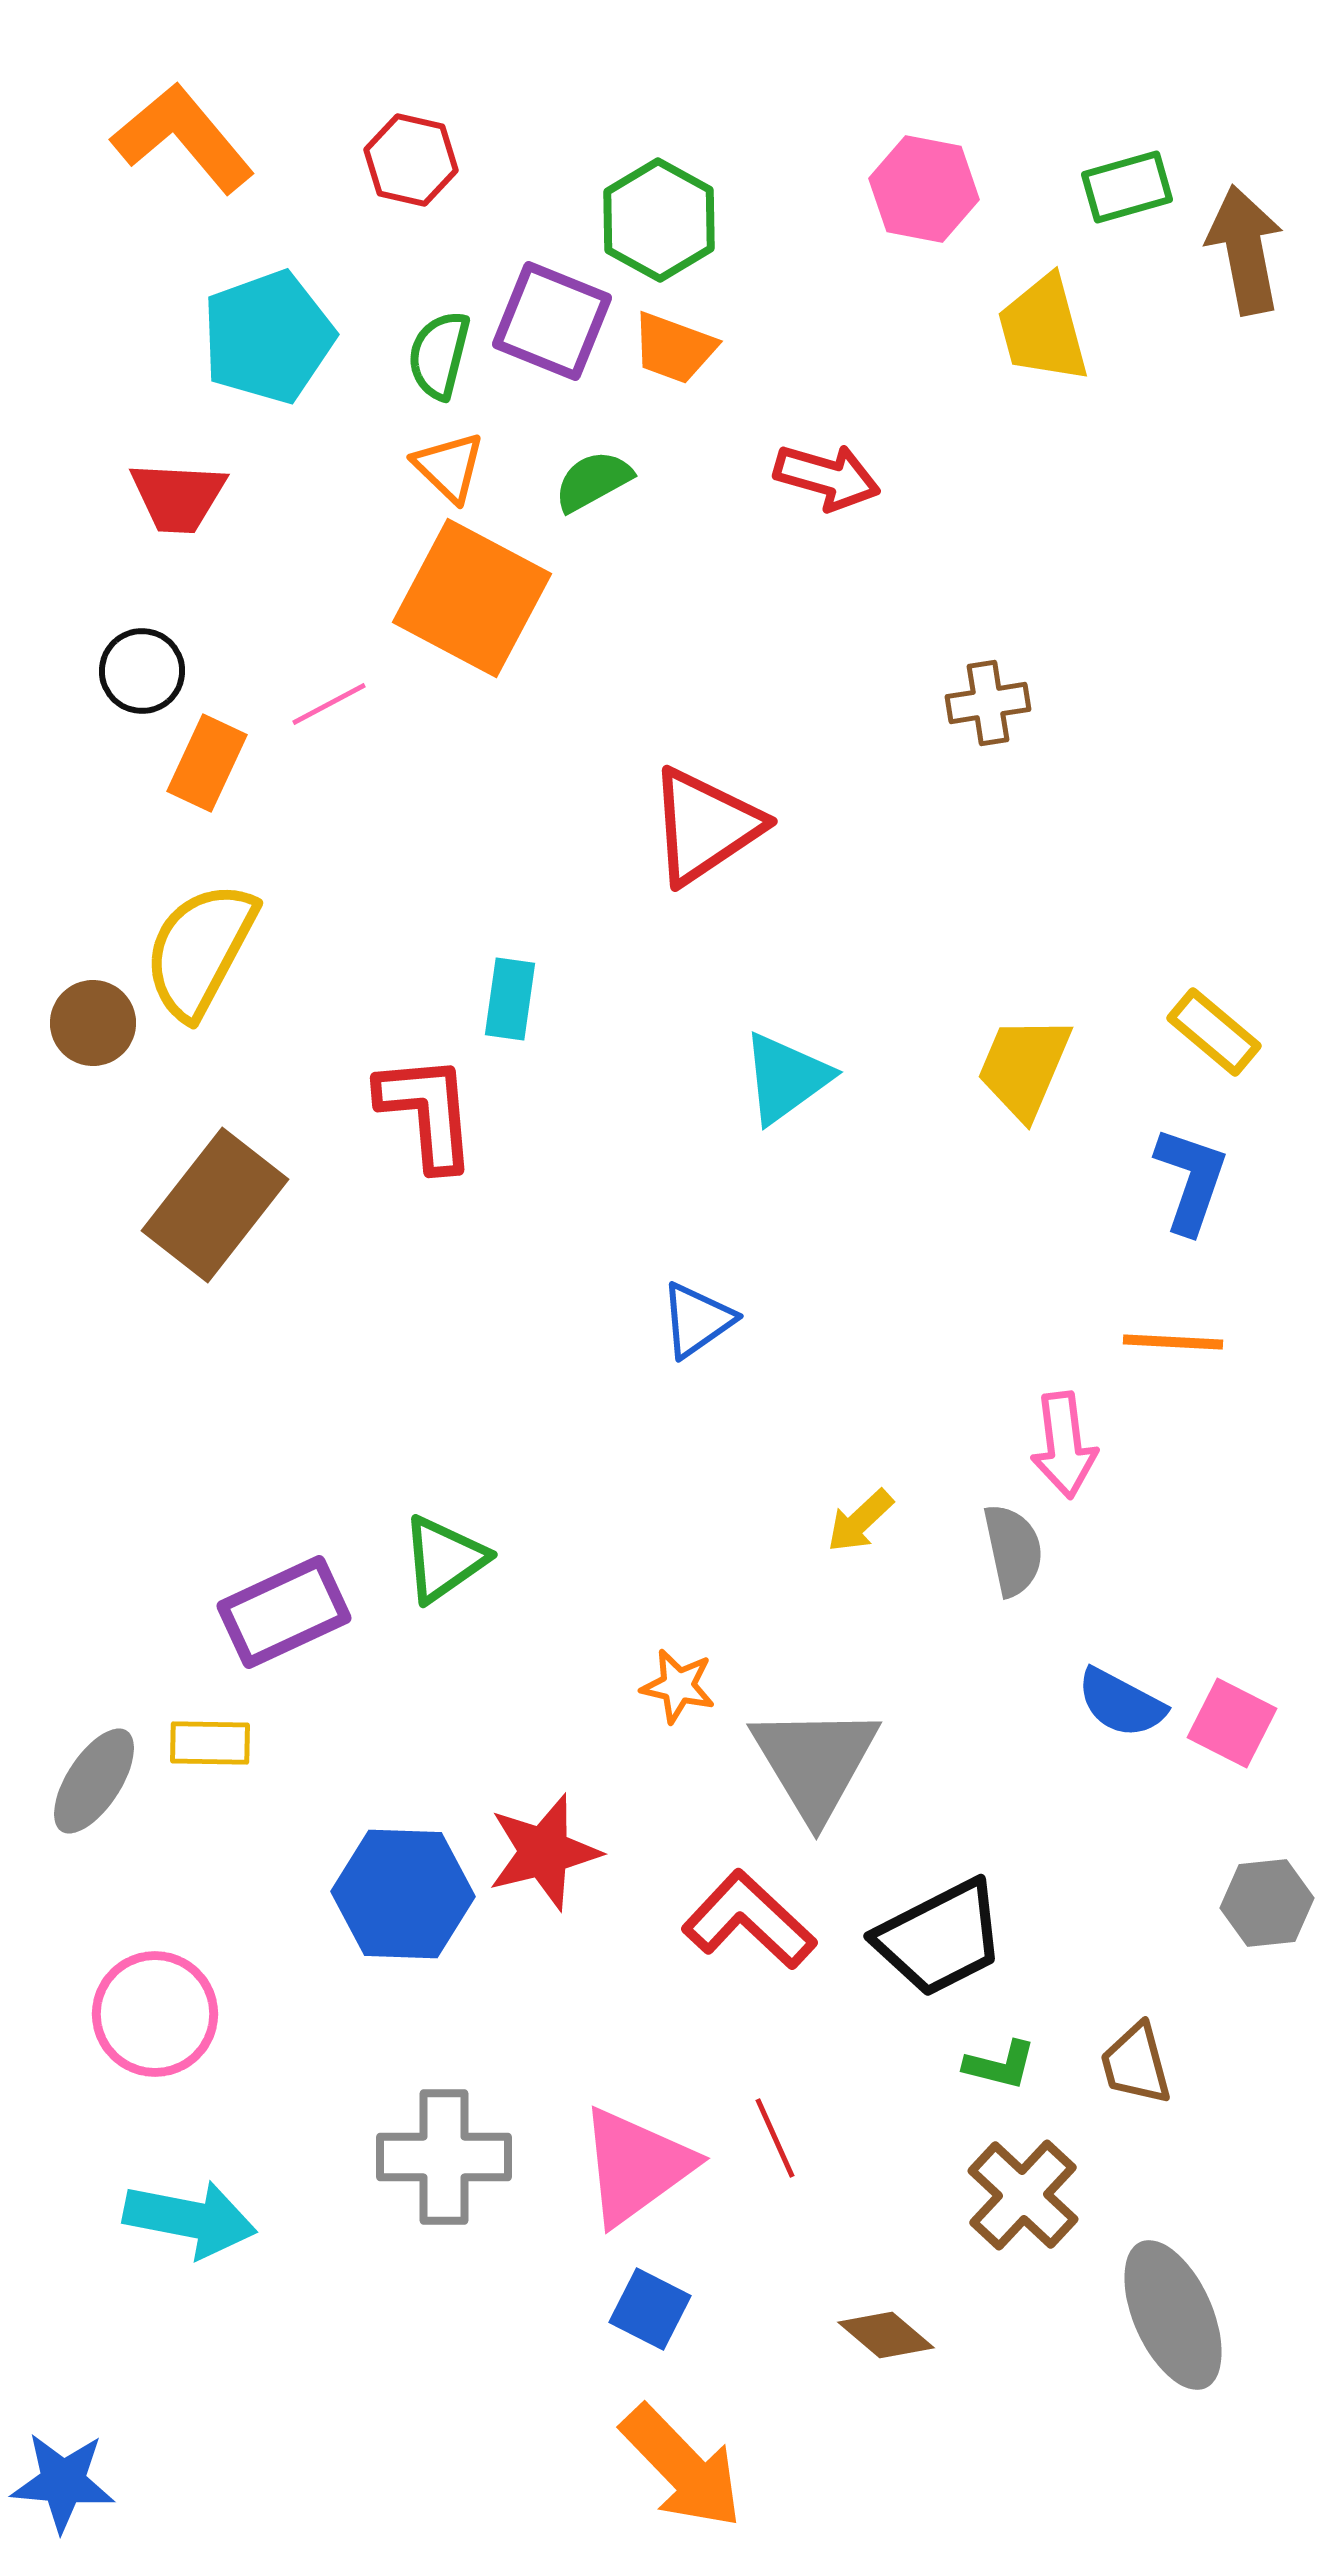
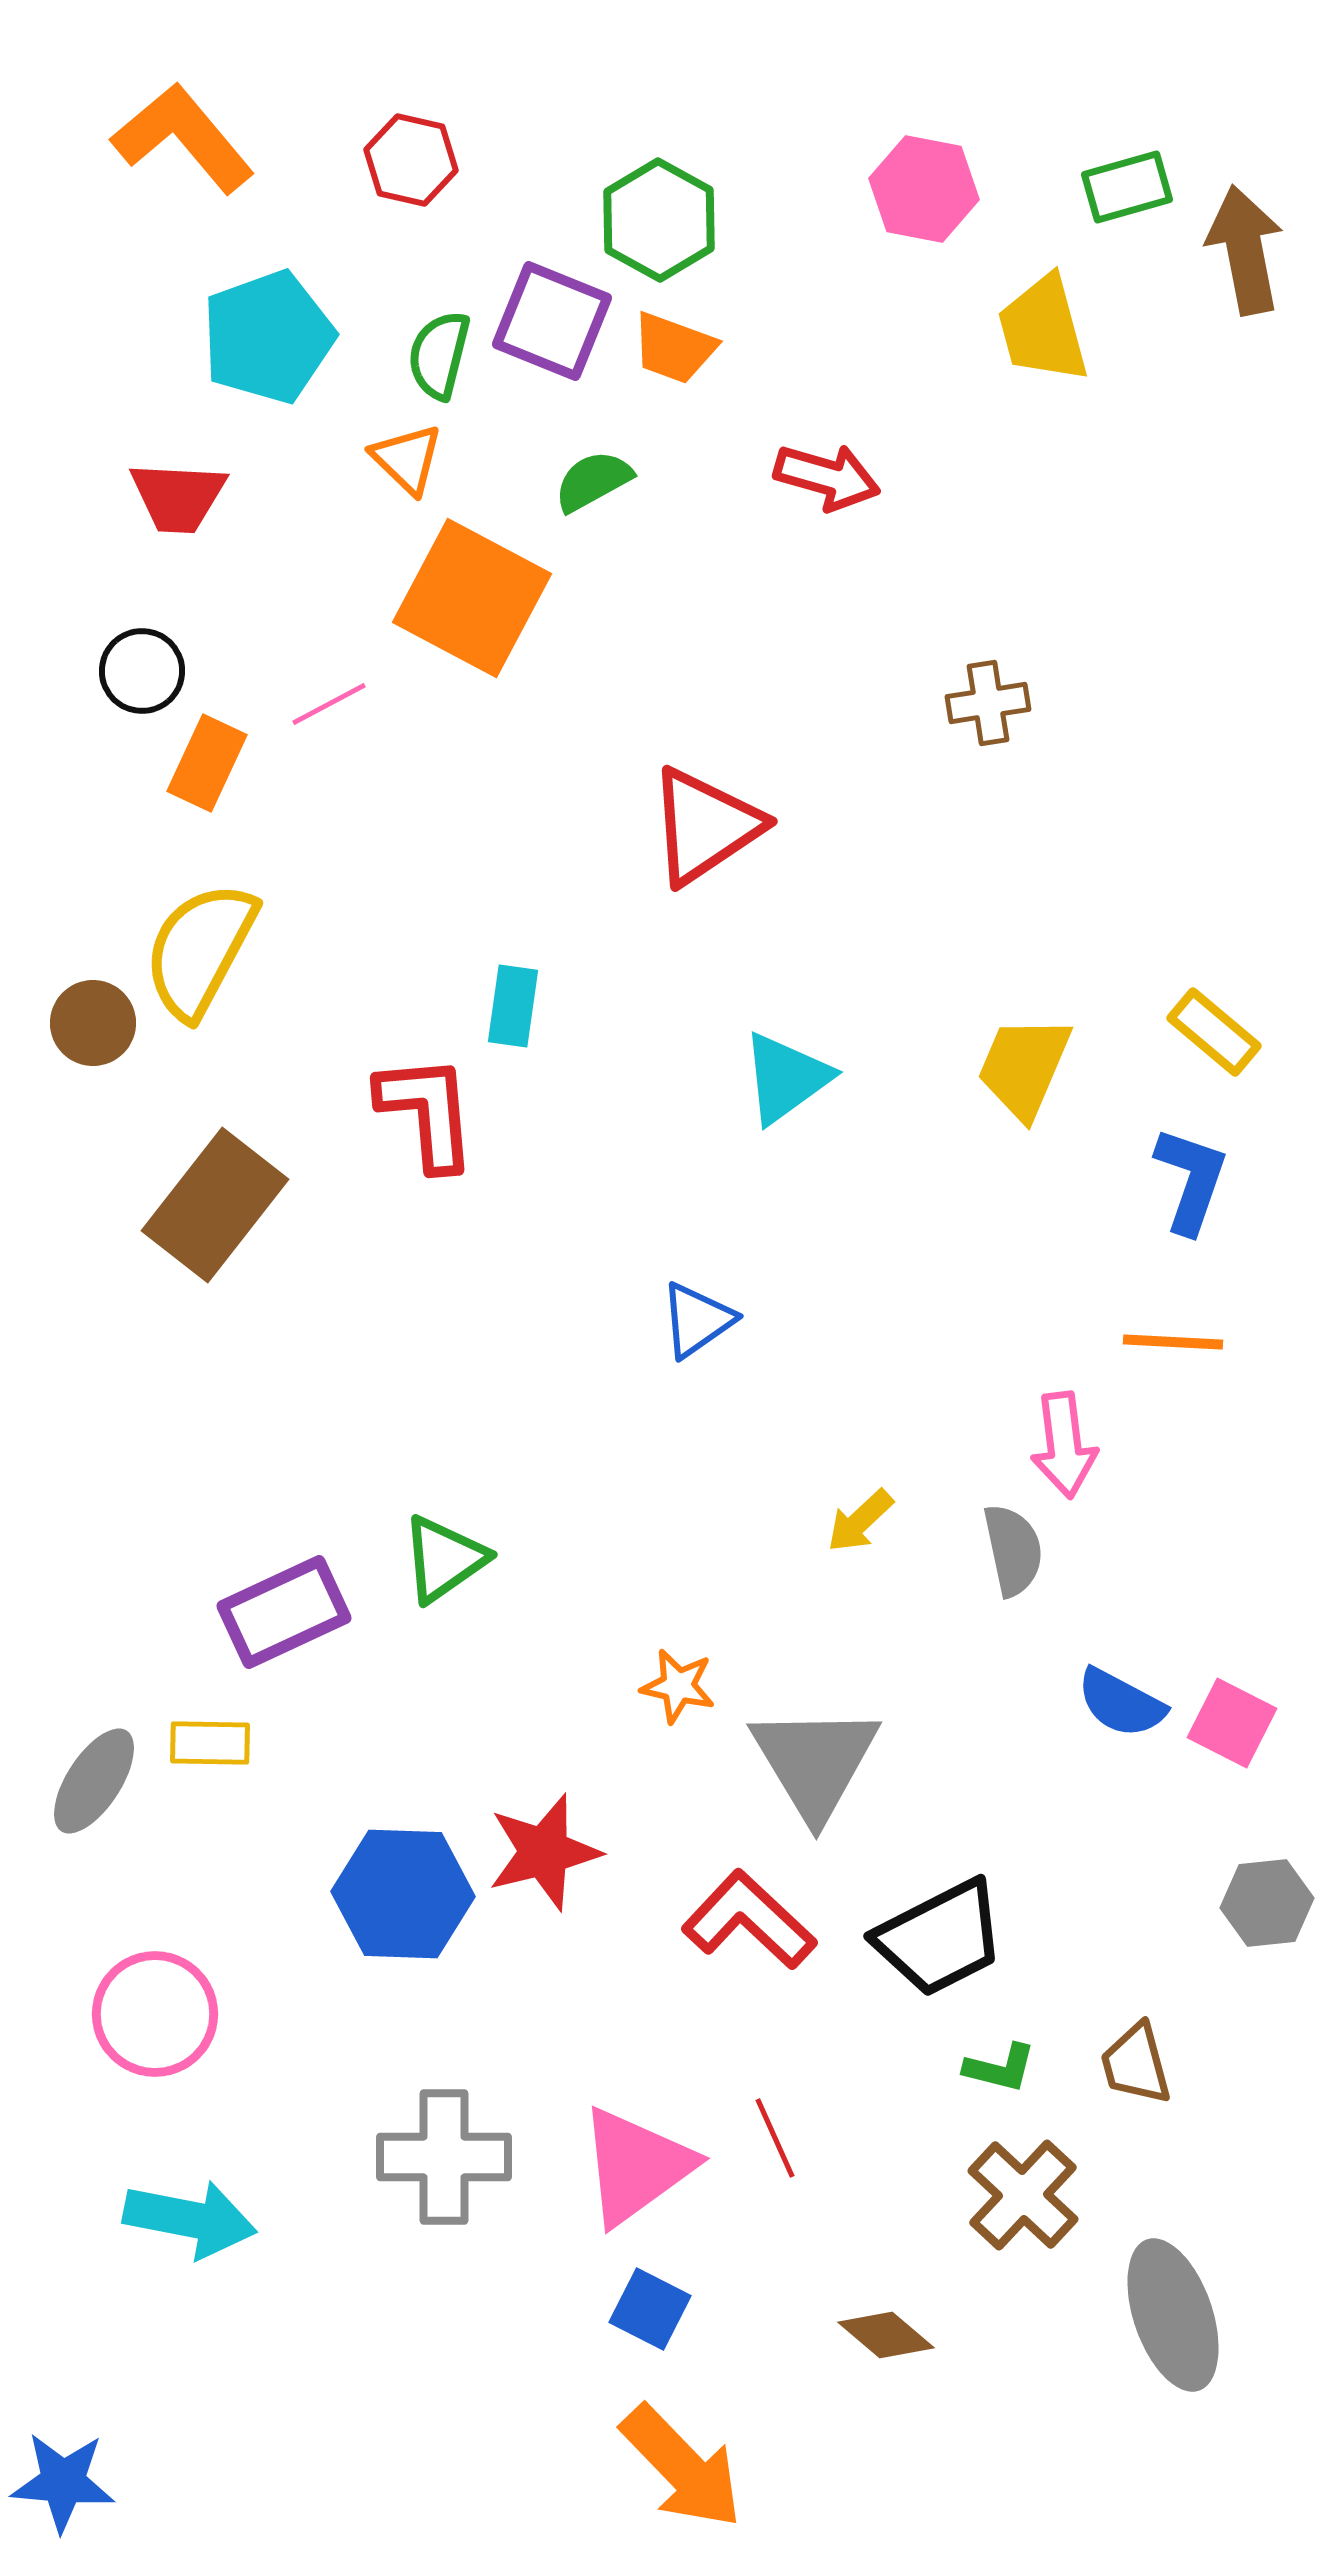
orange triangle at (449, 467): moved 42 px left, 8 px up
cyan rectangle at (510, 999): moved 3 px right, 7 px down
green L-shape at (1000, 2065): moved 3 px down
gray ellipse at (1173, 2315): rotated 5 degrees clockwise
